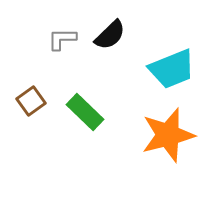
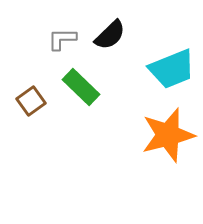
green rectangle: moved 4 px left, 25 px up
